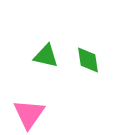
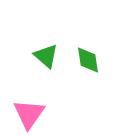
green triangle: rotated 28 degrees clockwise
